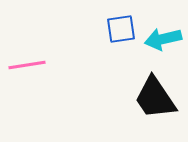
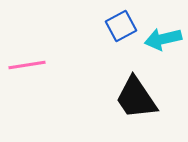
blue square: moved 3 px up; rotated 20 degrees counterclockwise
black trapezoid: moved 19 px left
